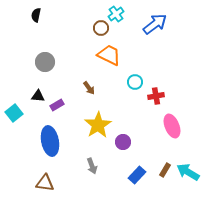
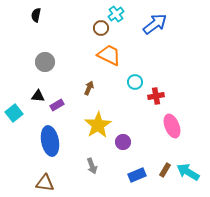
brown arrow: rotated 120 degrees counterclockwise
blue rectangle: rotated 24 degrees clockwise
